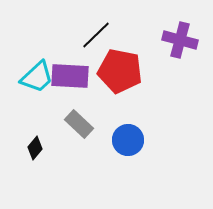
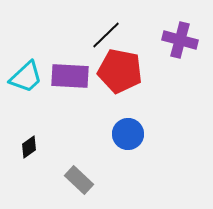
black line: moved 10 px right
cyan trapezoid: moved 11 px left
gray rectangle: moved 56 px down
blue circle: moved 6 px up
black diamond: moved 6 px left, 1 px up; rotated 15 degrees clockwise
